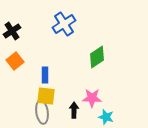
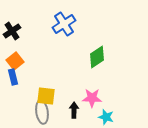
blue rectangle: moved 32 px left, 2 px down; rotated 14 degrees counterclockwise
